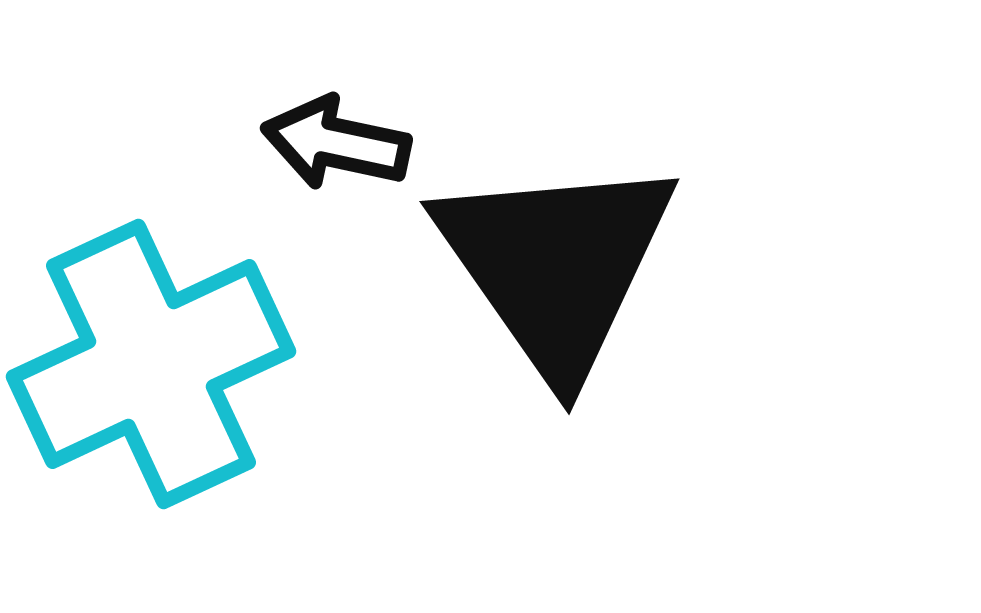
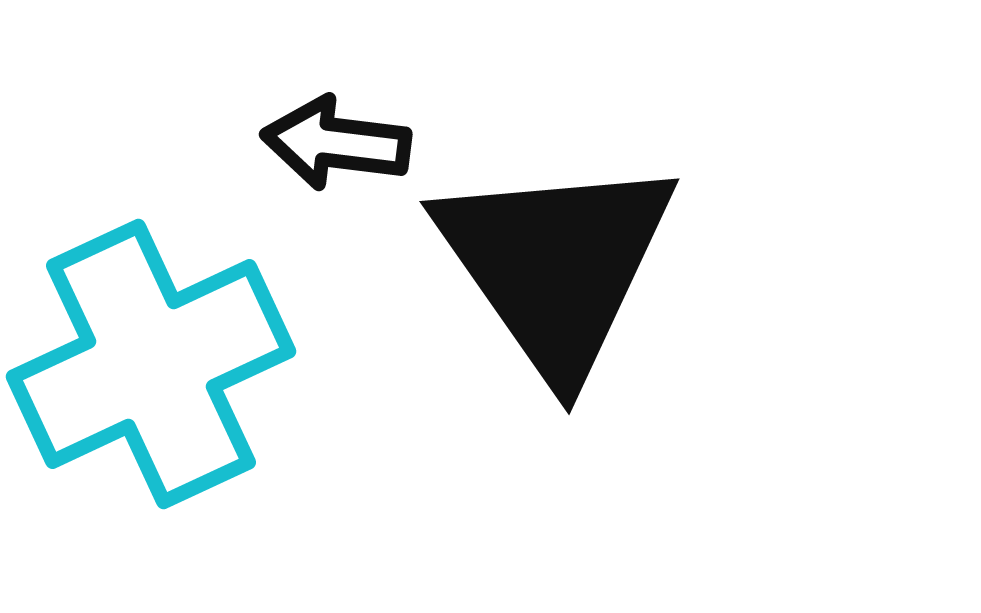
black arrow: rotated 5 degrees counterclockwise
